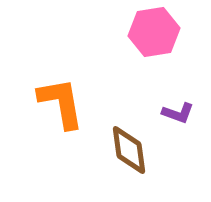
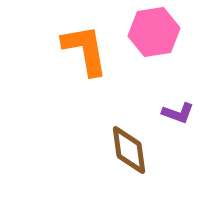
orange L-shape: moved 24 px right, 53 px up
